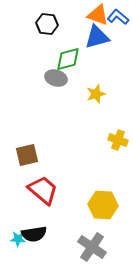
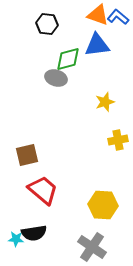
blue triangle: moved 8 px down; rotated 8 degrees clockwise
yellow star: moved 9 px right, 8 px down
yellow cross: rotated 30 degrees counterclockwise
black semicircle: moved 1 px up
cyan star: moved 2 px left
